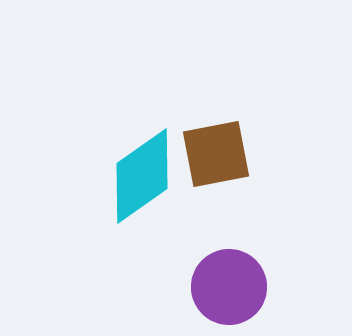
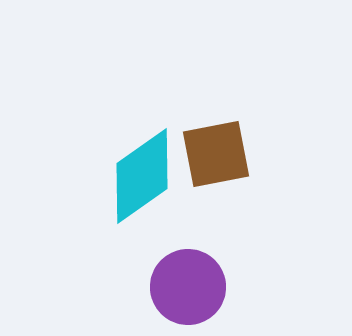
purple circle: moved 41 px left
